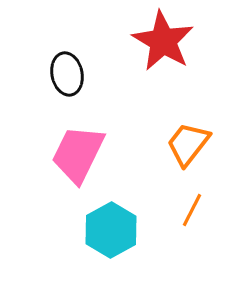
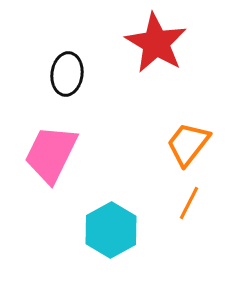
red star: moved 7 px left, 2 px down
black ellipse: rotated 18 degrees clockwise
pink trapezoid: moved 27 px left
orange line: moved 3 px left, 7 px up
